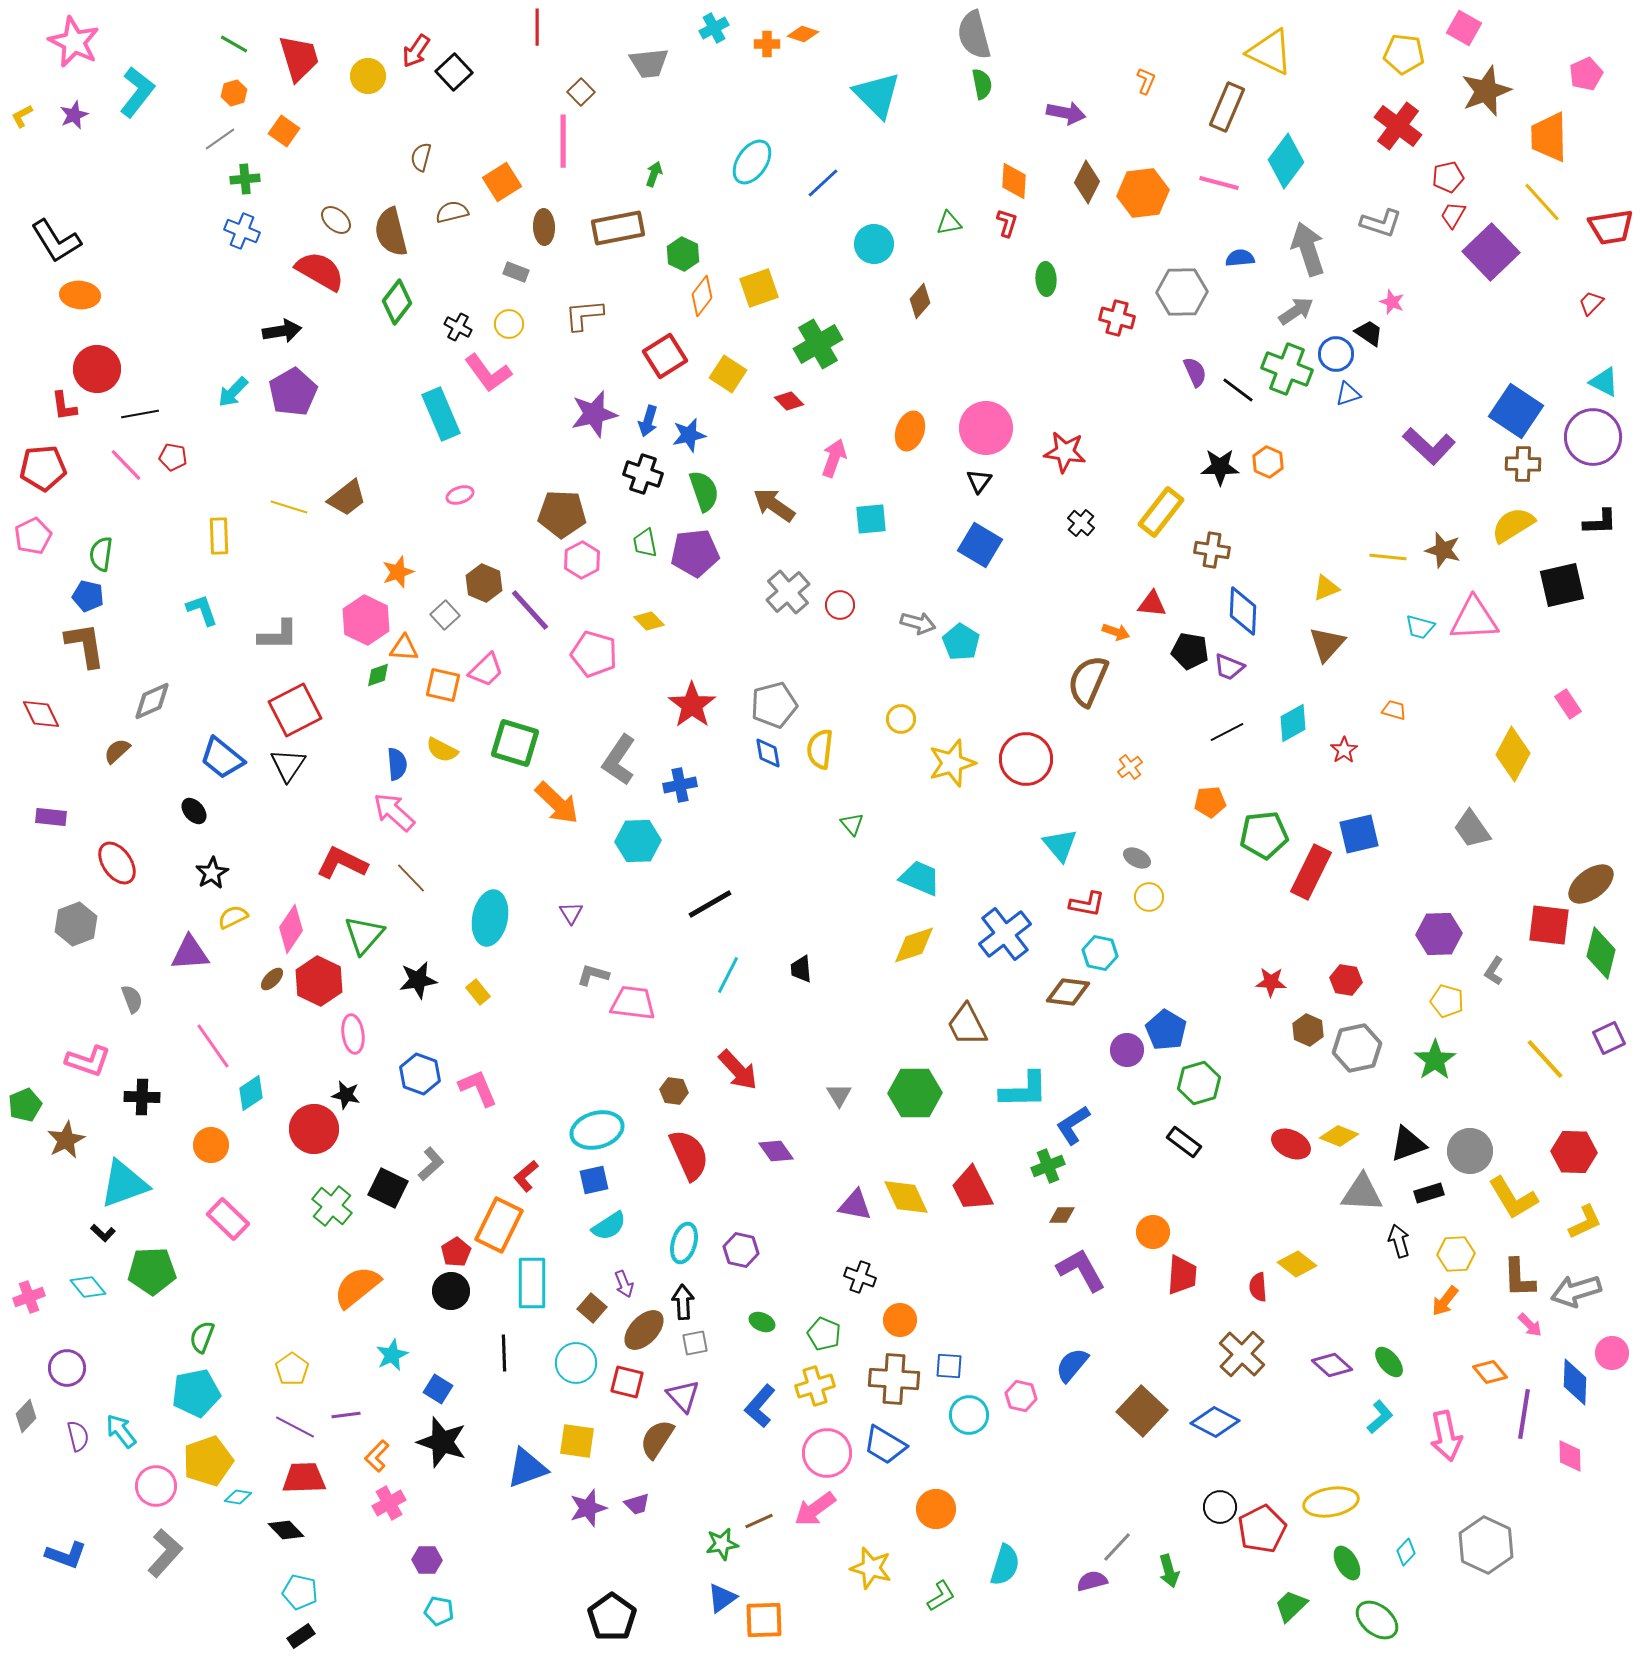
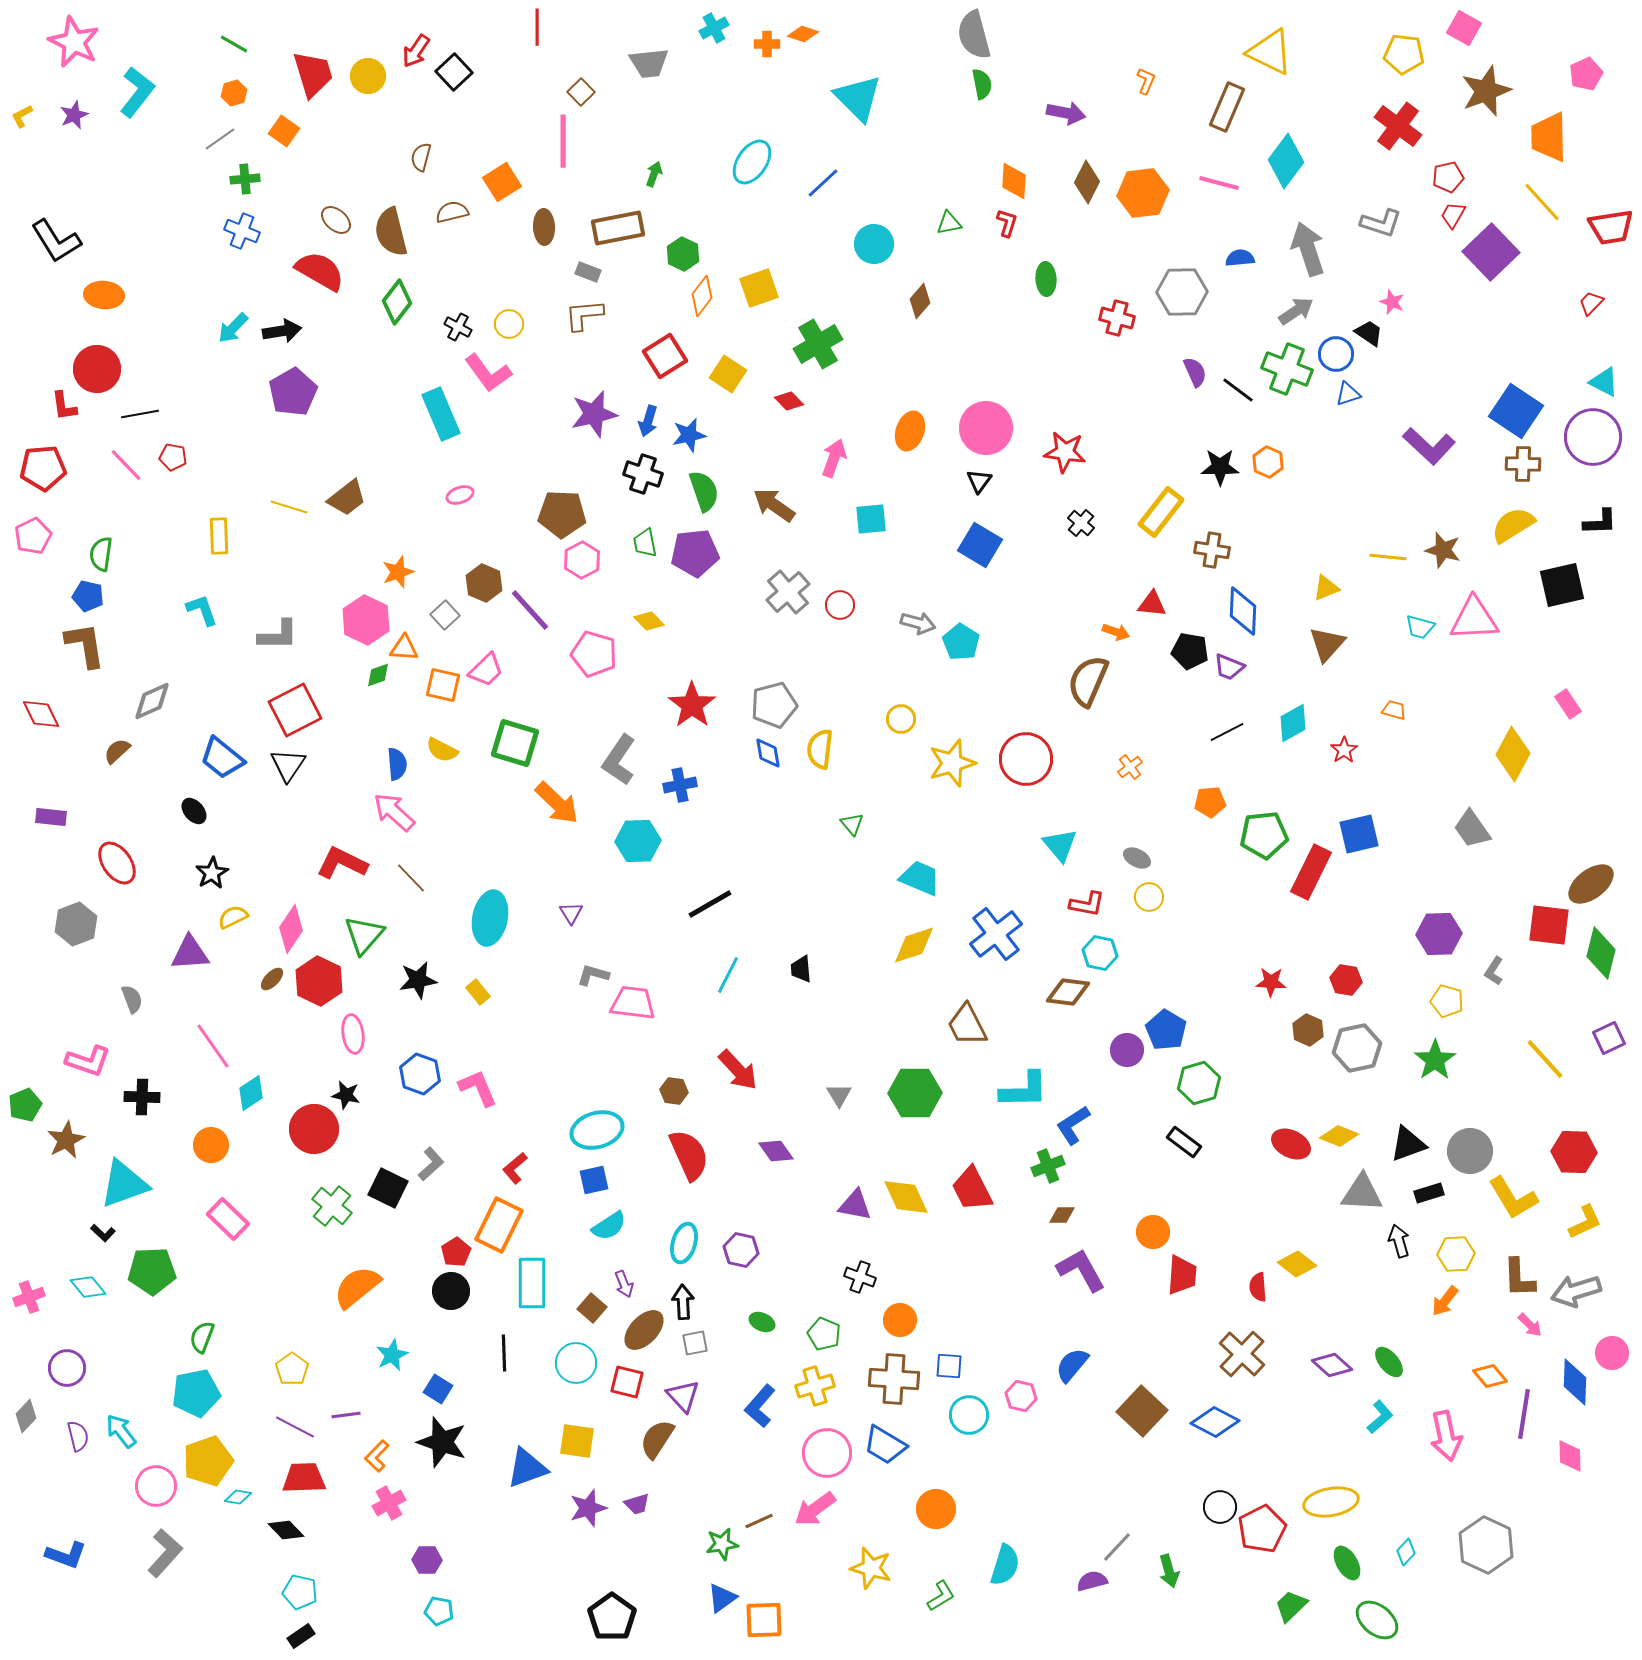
red trapezoid at (299, 58): moved 14 px right, 16 px down
cyan triangle at (877, 95): moved 19 px left, 3 px down
gray rectangle at (516, 272): moved 72 px right
orange ellipse at (80, 295): moved 24 px right
cyan arrow at (233, 392): moved 64 px up
blue cross at (1005, 934): moved 9 px left
red L-shape at (526, 1176): moved 11 px left, 8 px up
orange diamond at (1490, 1372): moved 4 px down
